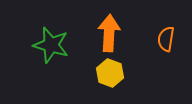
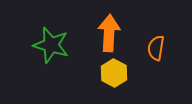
orange semicircle: moved 10 px left, 9 px down
yellow hexagon: moved 4 px right; rotated 8 degrees clockwise
